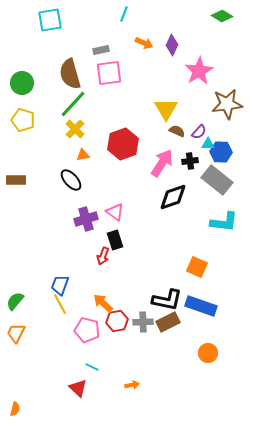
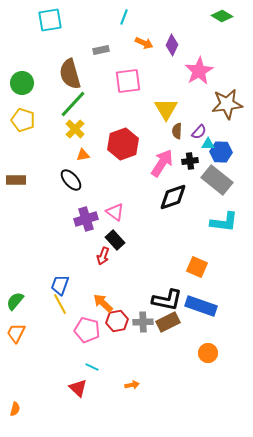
cyan line at (124, 14): moved 3 px down
pink square at (109, 73): moved 19 px right, 8 px down
brown semicircle at (177, 131): rotated 112 degrees counterclockwise
black rectangle at (115, 240): rotated 24 degrees counterclockwise
